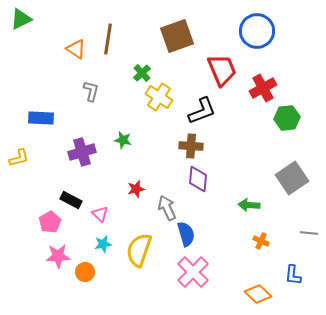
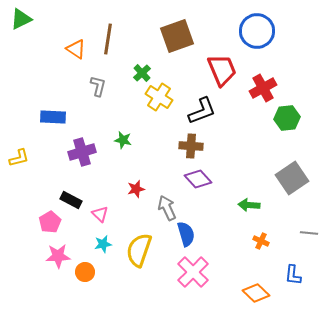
gray L-shape: moved 7 px right, 5 px up
blue rectangle: moved 12 px right, 1 px up
purple diamond: rotated 48 degrees counterclockwise
orange diamond: moved 2 px left, 1 px up
